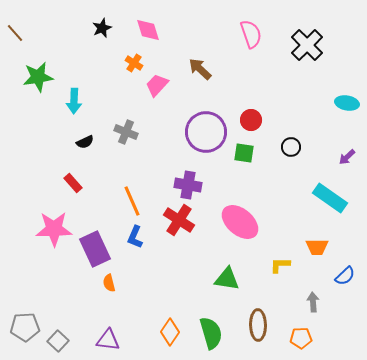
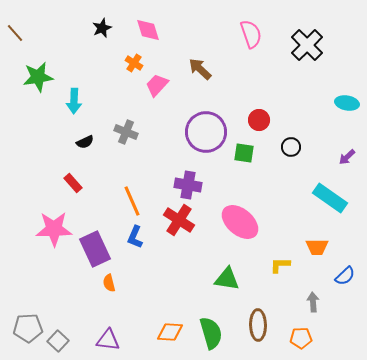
red circle: moved 8 px right
gray pentagon: moved 3 px right, 1 px down
orange diamond: rotated 60 degrees clockwise
